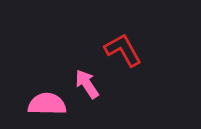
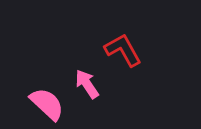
pink semicircle: rotated 42 degrees clockwise
